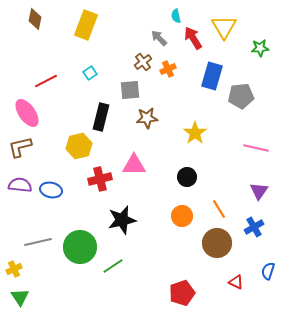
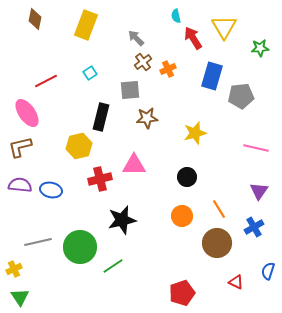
gray arrow: moved 23 px left
yellow star: rotated 20 degrees clockwise
